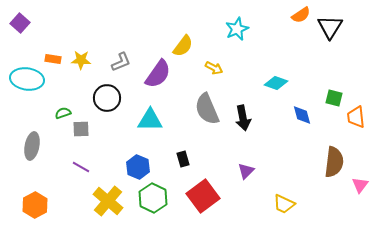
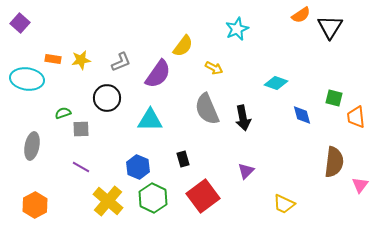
yellow star: rotated 12 degrees counterclockwise
